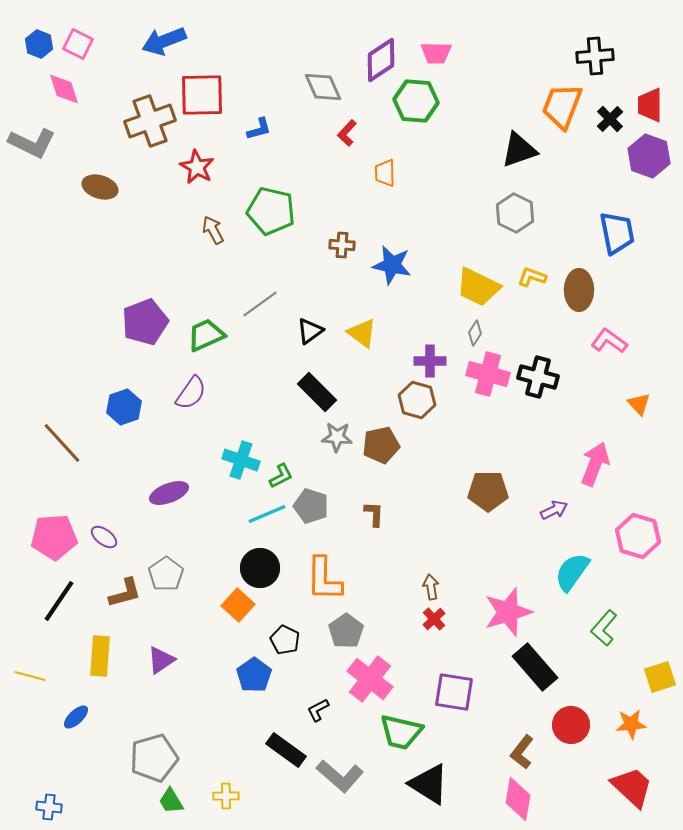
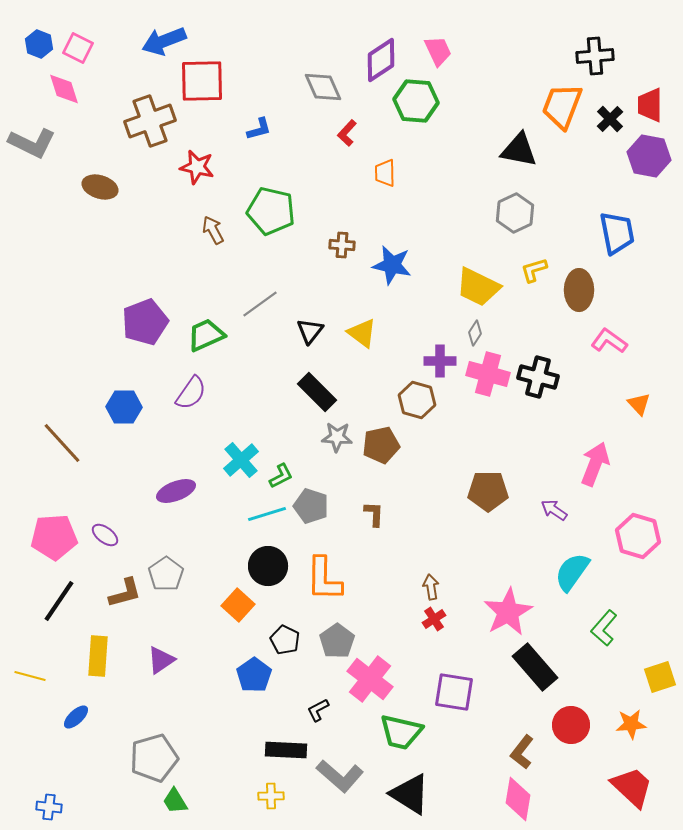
pink square at (78, 44): moved 4 px down
pink trapezoid at (436, 53): moved 2 px right, 2 px up; rotated 116 degrees counterclockwise
red square at (202, 95): moved 14 px up
black triangle at (519, 150): rotated 30 degrees clockwise
purple hexagon at (649, 156): rotated 9 degrees counterclockwise
red star at (197, 167): rotated 16 degrees counterclockwise
gray hexagon at (515, 213): rotated 9 degrees clockwise
yellow L-shape at (532, 277): moved 2 px right, 7 px up; rotated 36 degrees counterclockwise
black triangle at (310, 331): rotated 16 degrees counterclockwise
purple cross at (430, 361): moved 10 px right
blue hexagon at (124, 407): rotated 20 degrees clockwise
cyan cross at (241, 460): rotated 30 degrees clockwise
purple ellipse at (169, 493): moved 7 px right, 2 px up
purple arrow at (554, 510): rotated 120 degrees counterclockwise
cyan line at (267, 514): rotated 6 degrees clockwise
purple ellipse at (104, 537): moved 1 px right, 2 px up
black circle at (260, 568): moved 8 px right, 2 px up
pink star at (508, 612): rotated 12 degrees counterclockwise
red cross at (434, 619): rotated 10 degrees clockwise
gray pentagon at (346, 631): moved 9 px left, 10 px down
yellow rectangle at (100, 656): moved 2 px left
black rectangle at (286, 750): rotated 33 degrees counterclockwise
black triangle at (429, 784): moved 19 px left, 10 px down
yellow cross at (226, 796): moved 45 px right
green trapezoid at (171, 801): moved 4 px right
